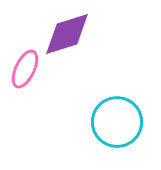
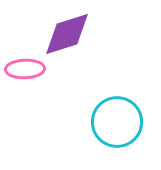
pink ellipse: rotated 63 degrees clockwise
